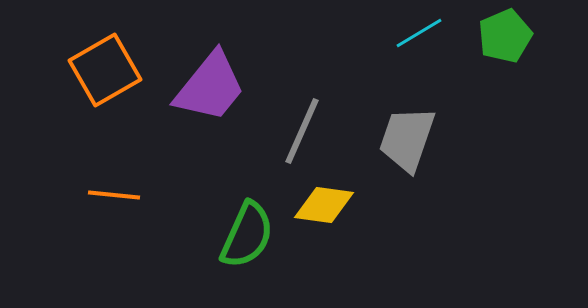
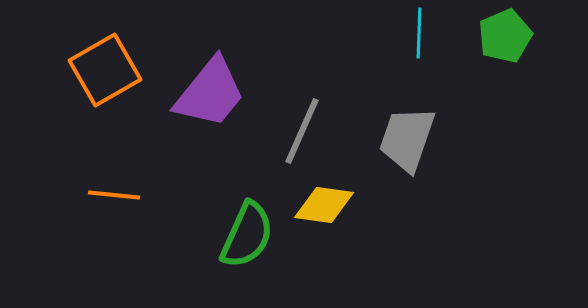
cyan line: rotated 57 degrees counterclockwise
purple trapezoid: moved 6 px down
